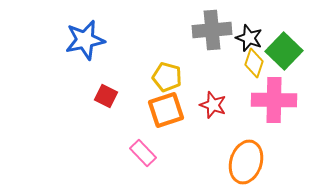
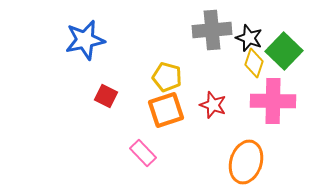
pink cross: moved 1 px left, 1 px down
